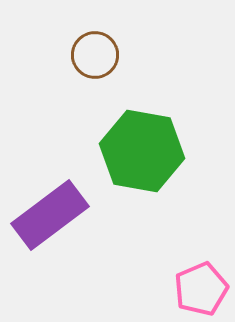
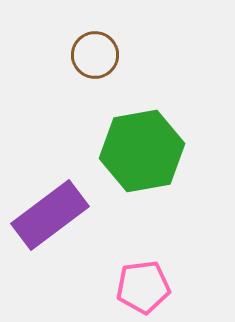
green hexagon: rotated 20 degrees counterclockwise
pink pentagon: moved 58 px left, 2 px up; rotated 16 degrees clockwise
